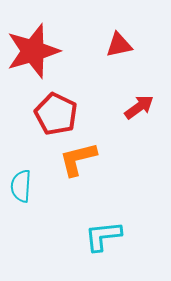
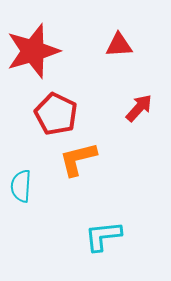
red triangle: rotated 8 degrees clockwise
red arrow: moved 1 px down; rotated 12 degrees counterclockwise
